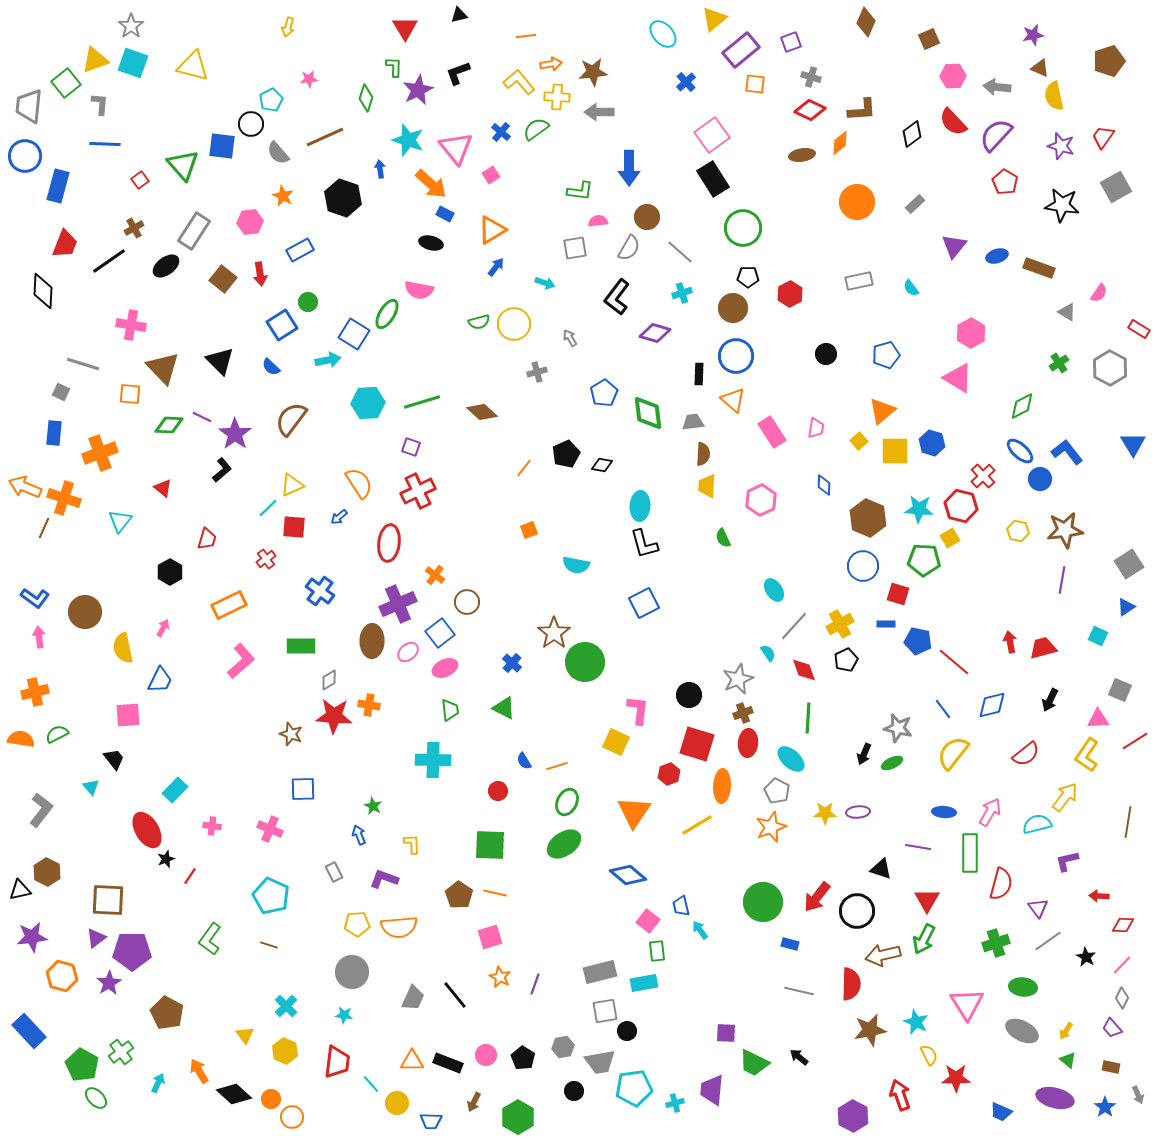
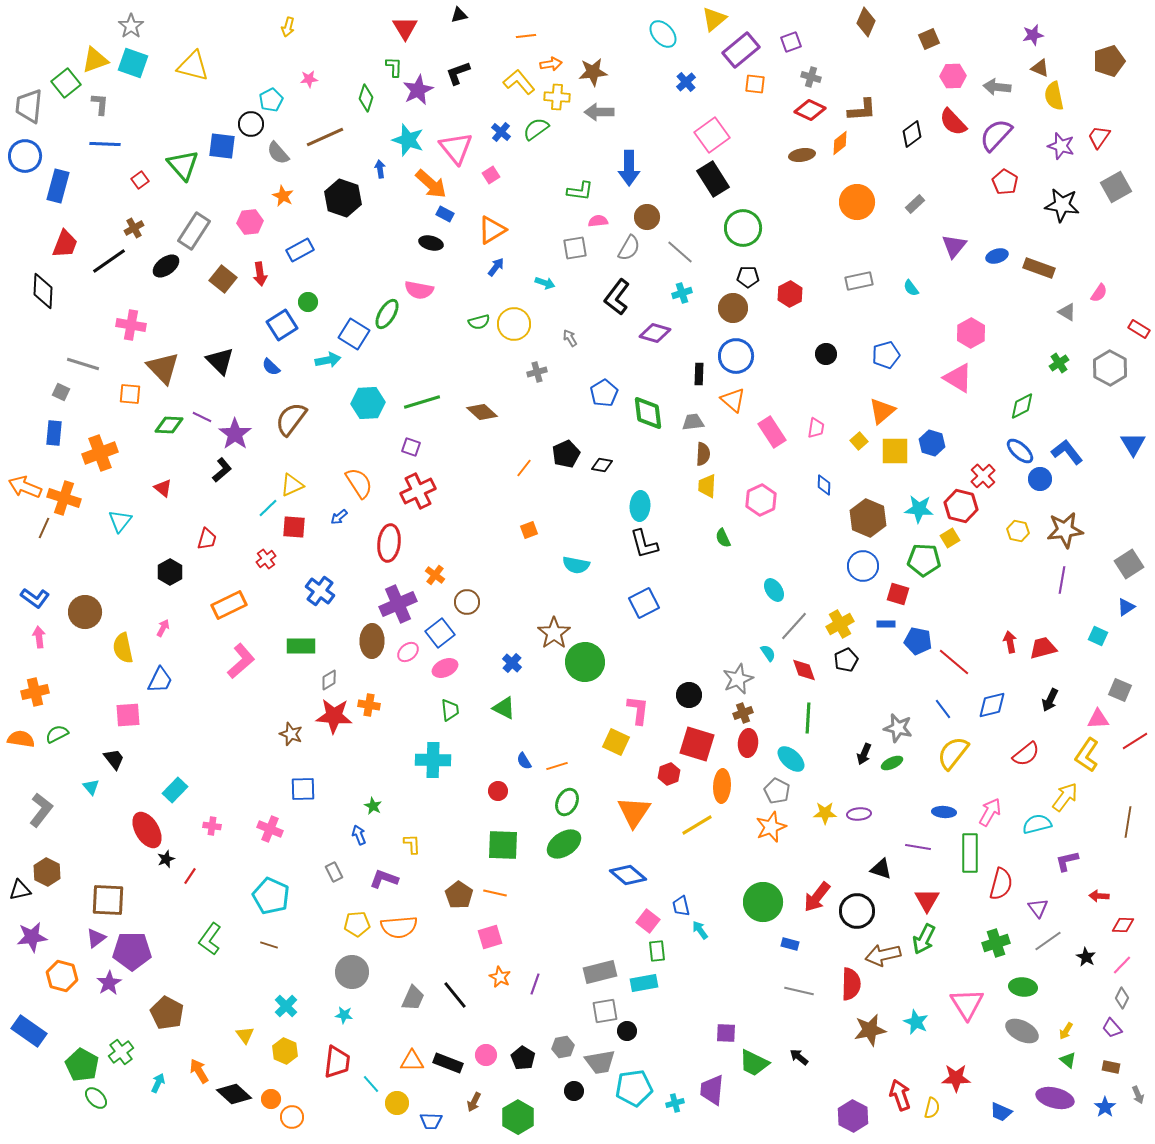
red trapezoid at (1103, 137): moved 4 px left
purple ellipse at (858, 812): moved 1 px right, 2 px down
green square at (490, 845): moved 13 px right
blue rectangle at (29, 1031): rotated 12 degrees counterclockwise
yellow semicircle at (929, 1055): moved 3 px right, 53 px down; rotated 40 degrees clockwise
